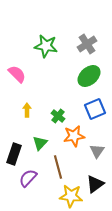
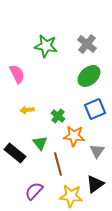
gray cross: rotated 18 degrees counterclockwise
pink semicircle: rotated 18 degrees clockwise
yellow arrow: rotated 96 degrees counterclockwise
orange star: rotated 15 degrees clockwise
green triangle: rotated 21 degrees counterclockwise
black rectangle: moved 1 px right, 1 px up; rotated 70 degrees counterclockwise
brown line: moved 3 px up
purple semicircle: moved 6 px right, 13 px down
